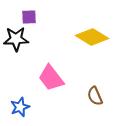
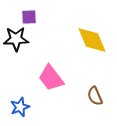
yellow diamond: moved 3 px down; rotated 36 degrees clockwise
